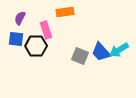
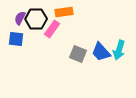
orange rectangle: moved 1 px left
pink rectangle: moved 6 px right, 1 px up; rotated 54 degrees clockwise
black hexagon: moved 27 px up
cyan arrow: rotated 42 degrees counterclockwise
gray square: moved 2 px left, 2 px up
